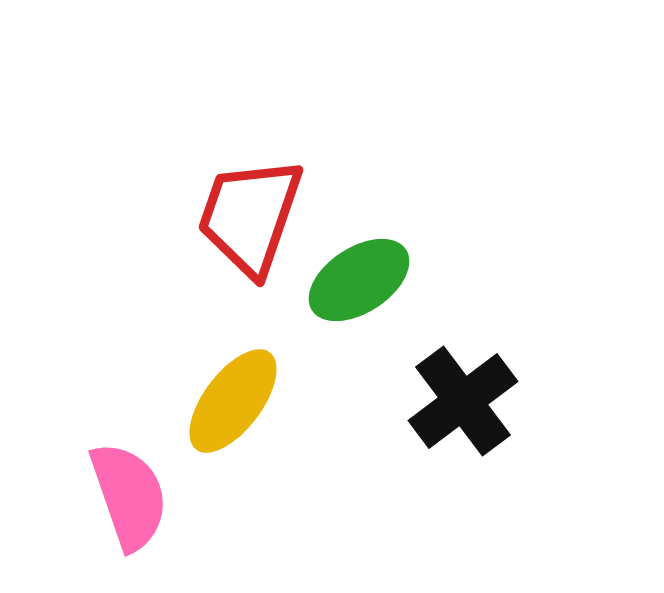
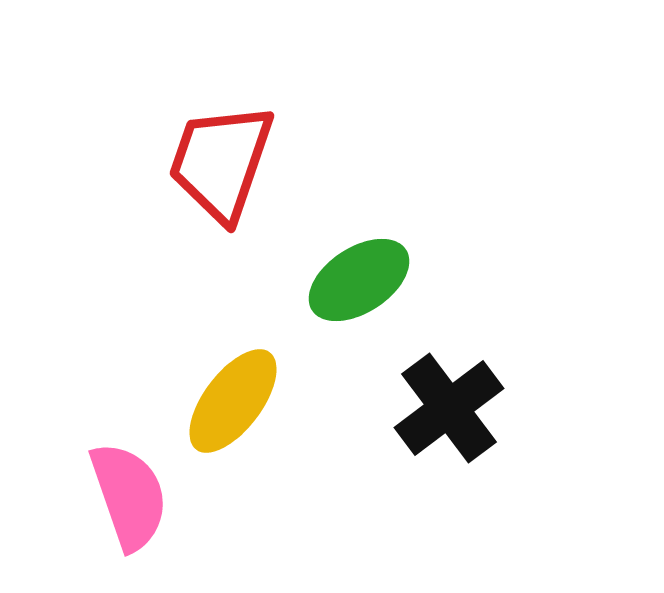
red trapezoid: moved 29 px left, 54 px up
black cross: moved 14 px left, 7 px down
